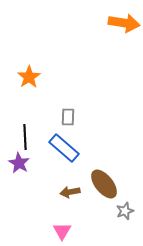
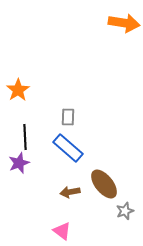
orange star: moved 11 px left, 13 px down
blue rectangle: moved 4 px right
purple star: rotated 20 degrees clockwise
pink triangle: rotated 24 degrees counterclockwise
